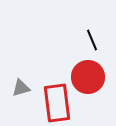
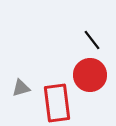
black line: rotated 15 degrees counterclockwise
red circle: moved 2 px right, 2 px up
